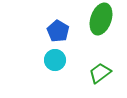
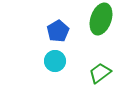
blue pentagon: rotated 10 degrees clockwise
cyan circle: moved 1 px down
